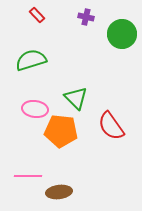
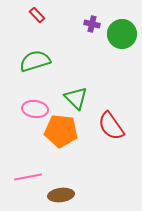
purple cross: moved 6 px right, 7 px down
green semicircle: moved 4 px right, 1 px down
pink line: moved 1 px down; rotated 12 degrees counterclockwise
brown ellipse: moved 2 px right, 3 px down
